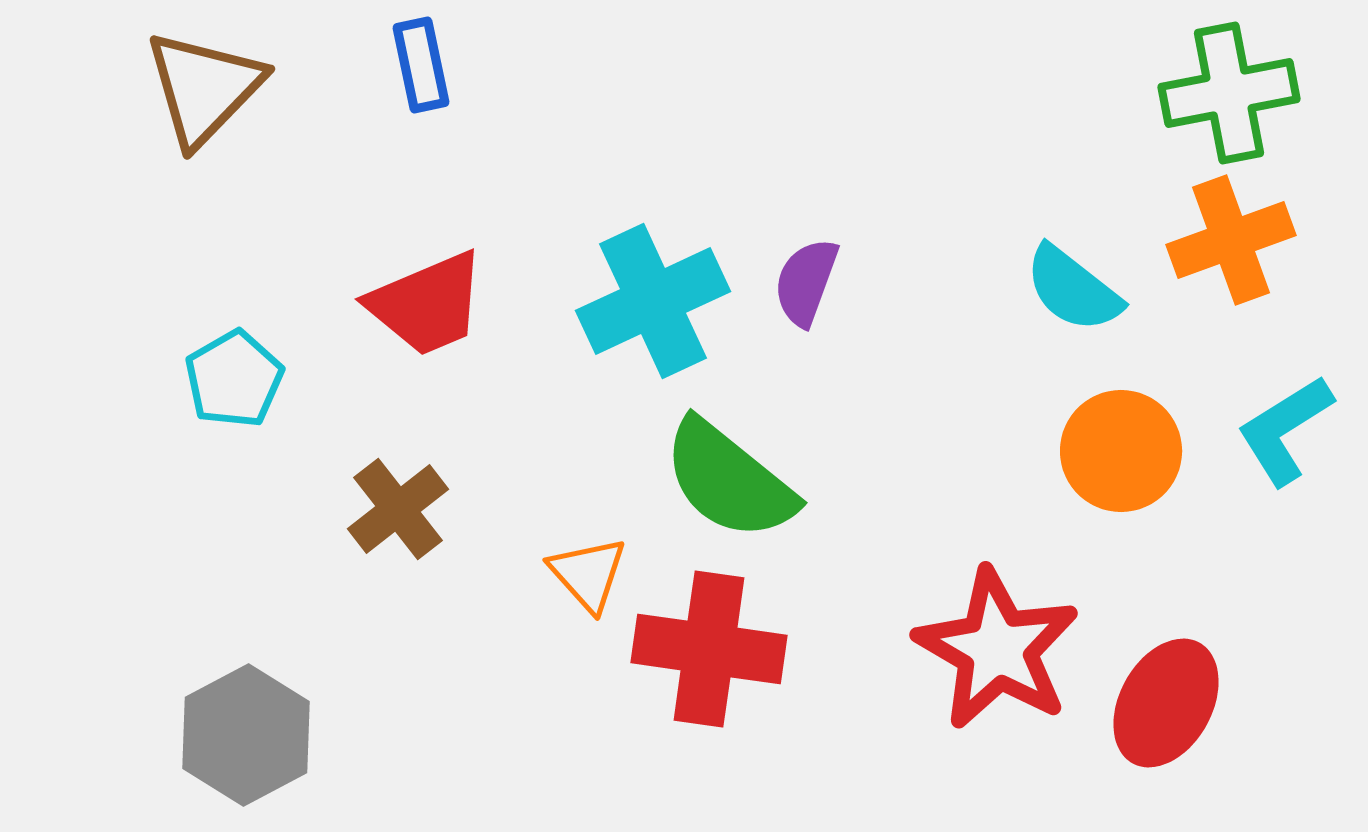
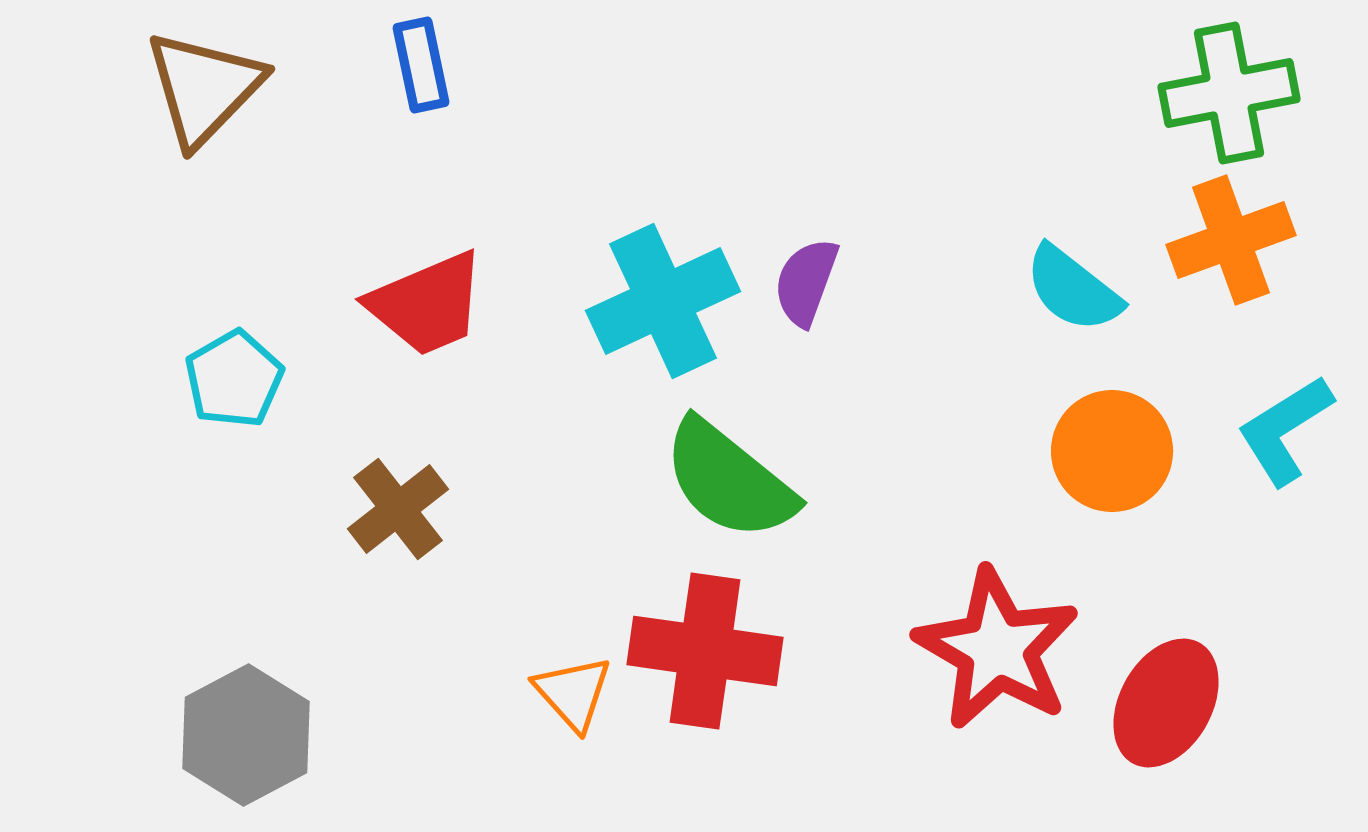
cyan cross: moved 10 px right
orange circle: moved 9 px left
orange triangle: moved 15 px left, 119 px down
red cross: moved 4 px left, 2 px down
